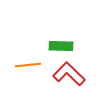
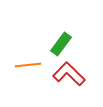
green rectangle: moved 2 px up; rotated 55 degrees counterclockwise
